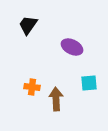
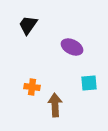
brown arrow: moved 1 px left, 6 px down
